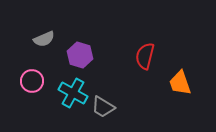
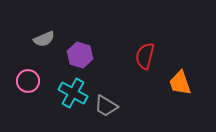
pink circle: moved 4 px left
gray trapezoid: moved 3 px right, 1 px up
